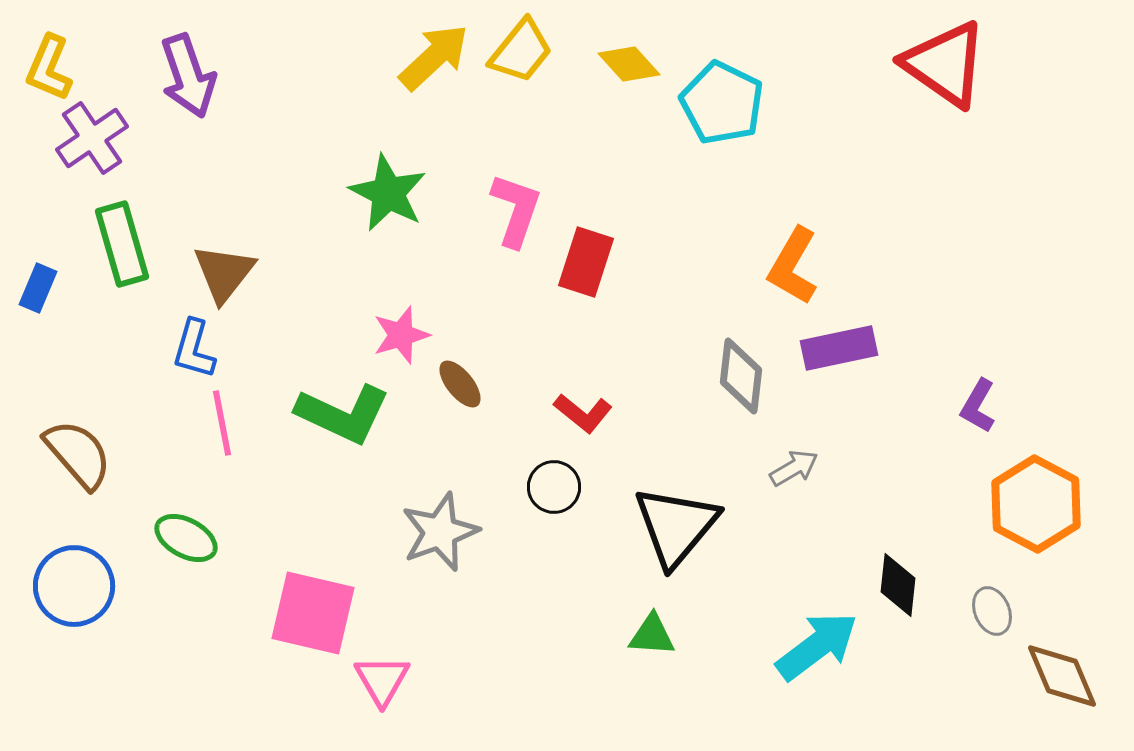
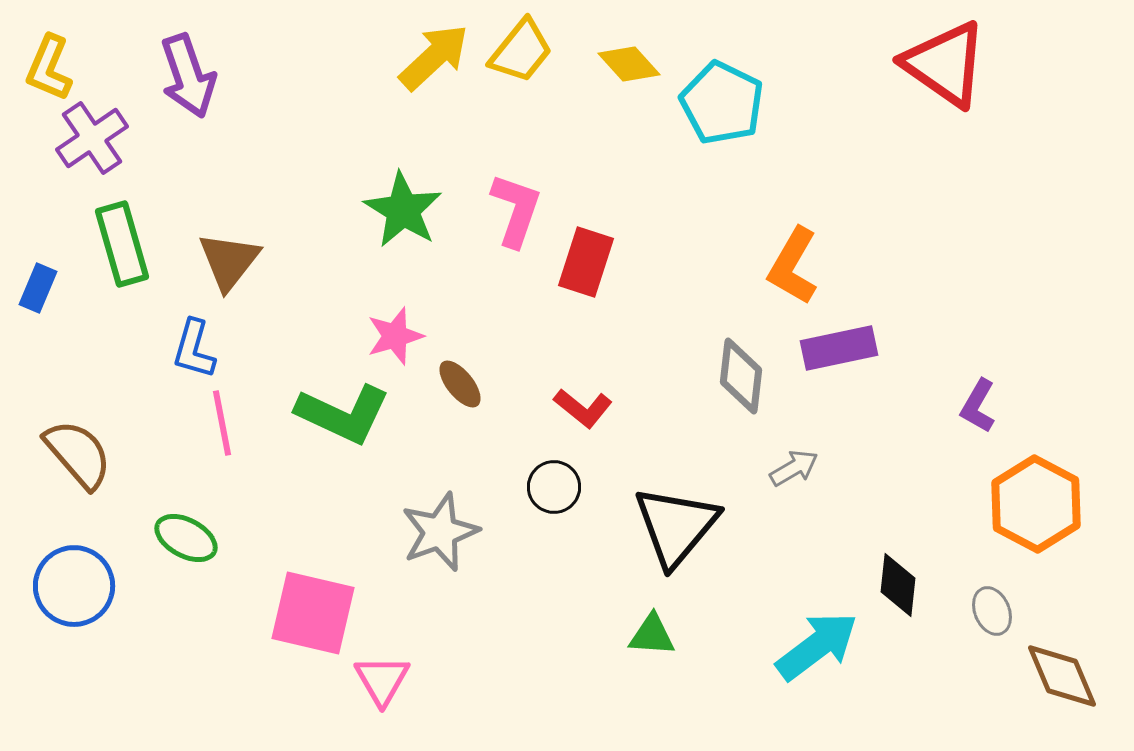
green star: moved 15 px right, 17 px down; rotated 4 degrees clockwise
brown triangle: moved 5 px right, 12 px up
pink star: moved 6 px left, 1 px down
red L-shape: moved 5 px up
